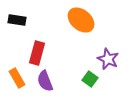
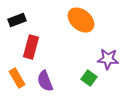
black rectangle: rotated 30 degrees counterclockwise
red rectangle: moved 6 px left, 6 px up
purple star: rotated 20 degrees counterclockwise
green square: moved 1 px left, 1 px up
